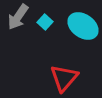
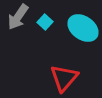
cyan ellipse: moved 2 px down
